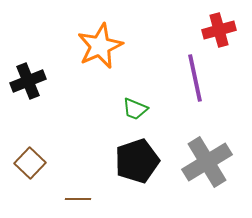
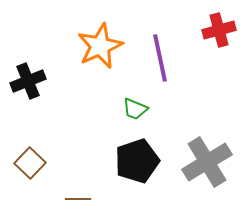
purple line: moved 35 px left, 20 px up
